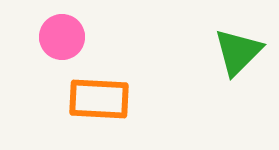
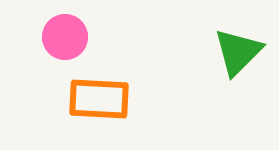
pink circle: moved 3 px right
